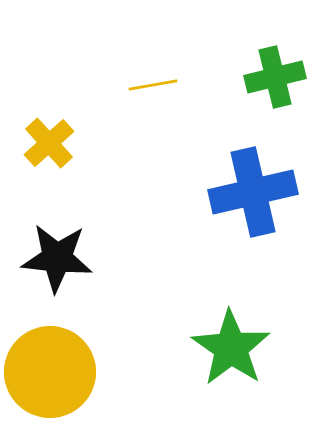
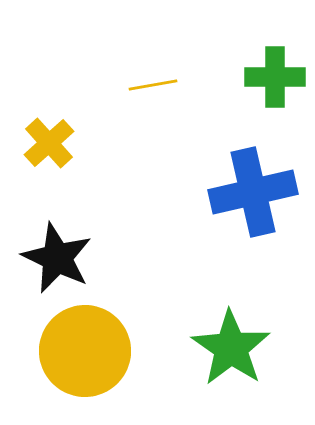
green cross: rotated 14 degrees clockwise
black star: rotated 20 degrees clockwise
yellow circle: moved 35 px right, 21 px up
